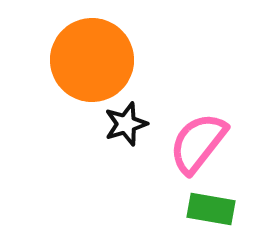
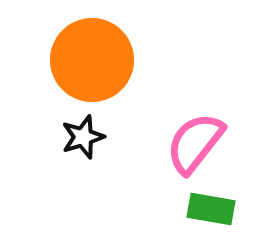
black star: moved 43 px left, 13 px down
pink semicircle: moved 3 px left
